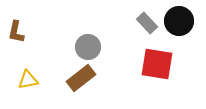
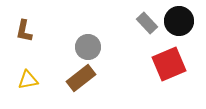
brown L-shape: moved 8 px right, 1 px up
red square: moved 12 px right; rotated 32 degrees counterclockwise
